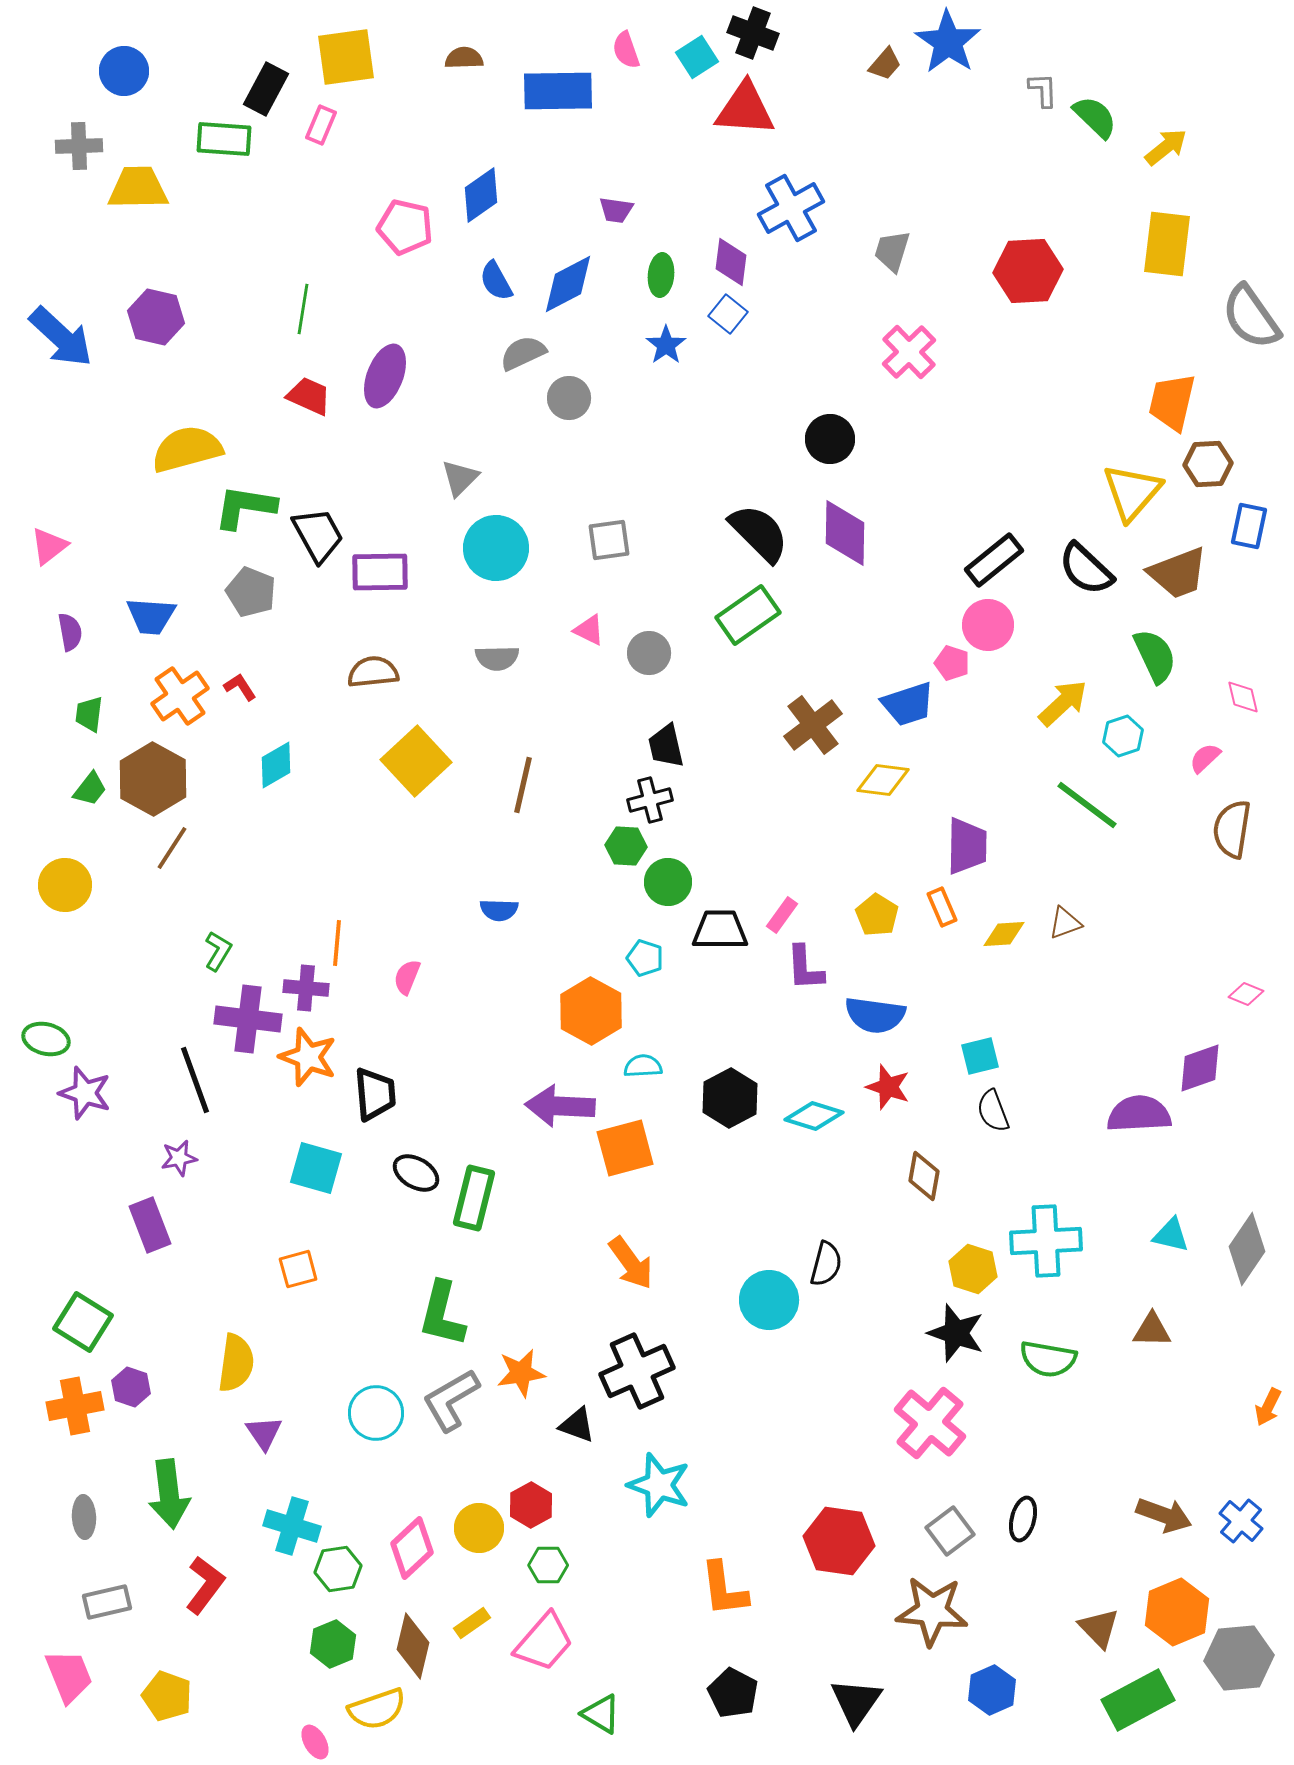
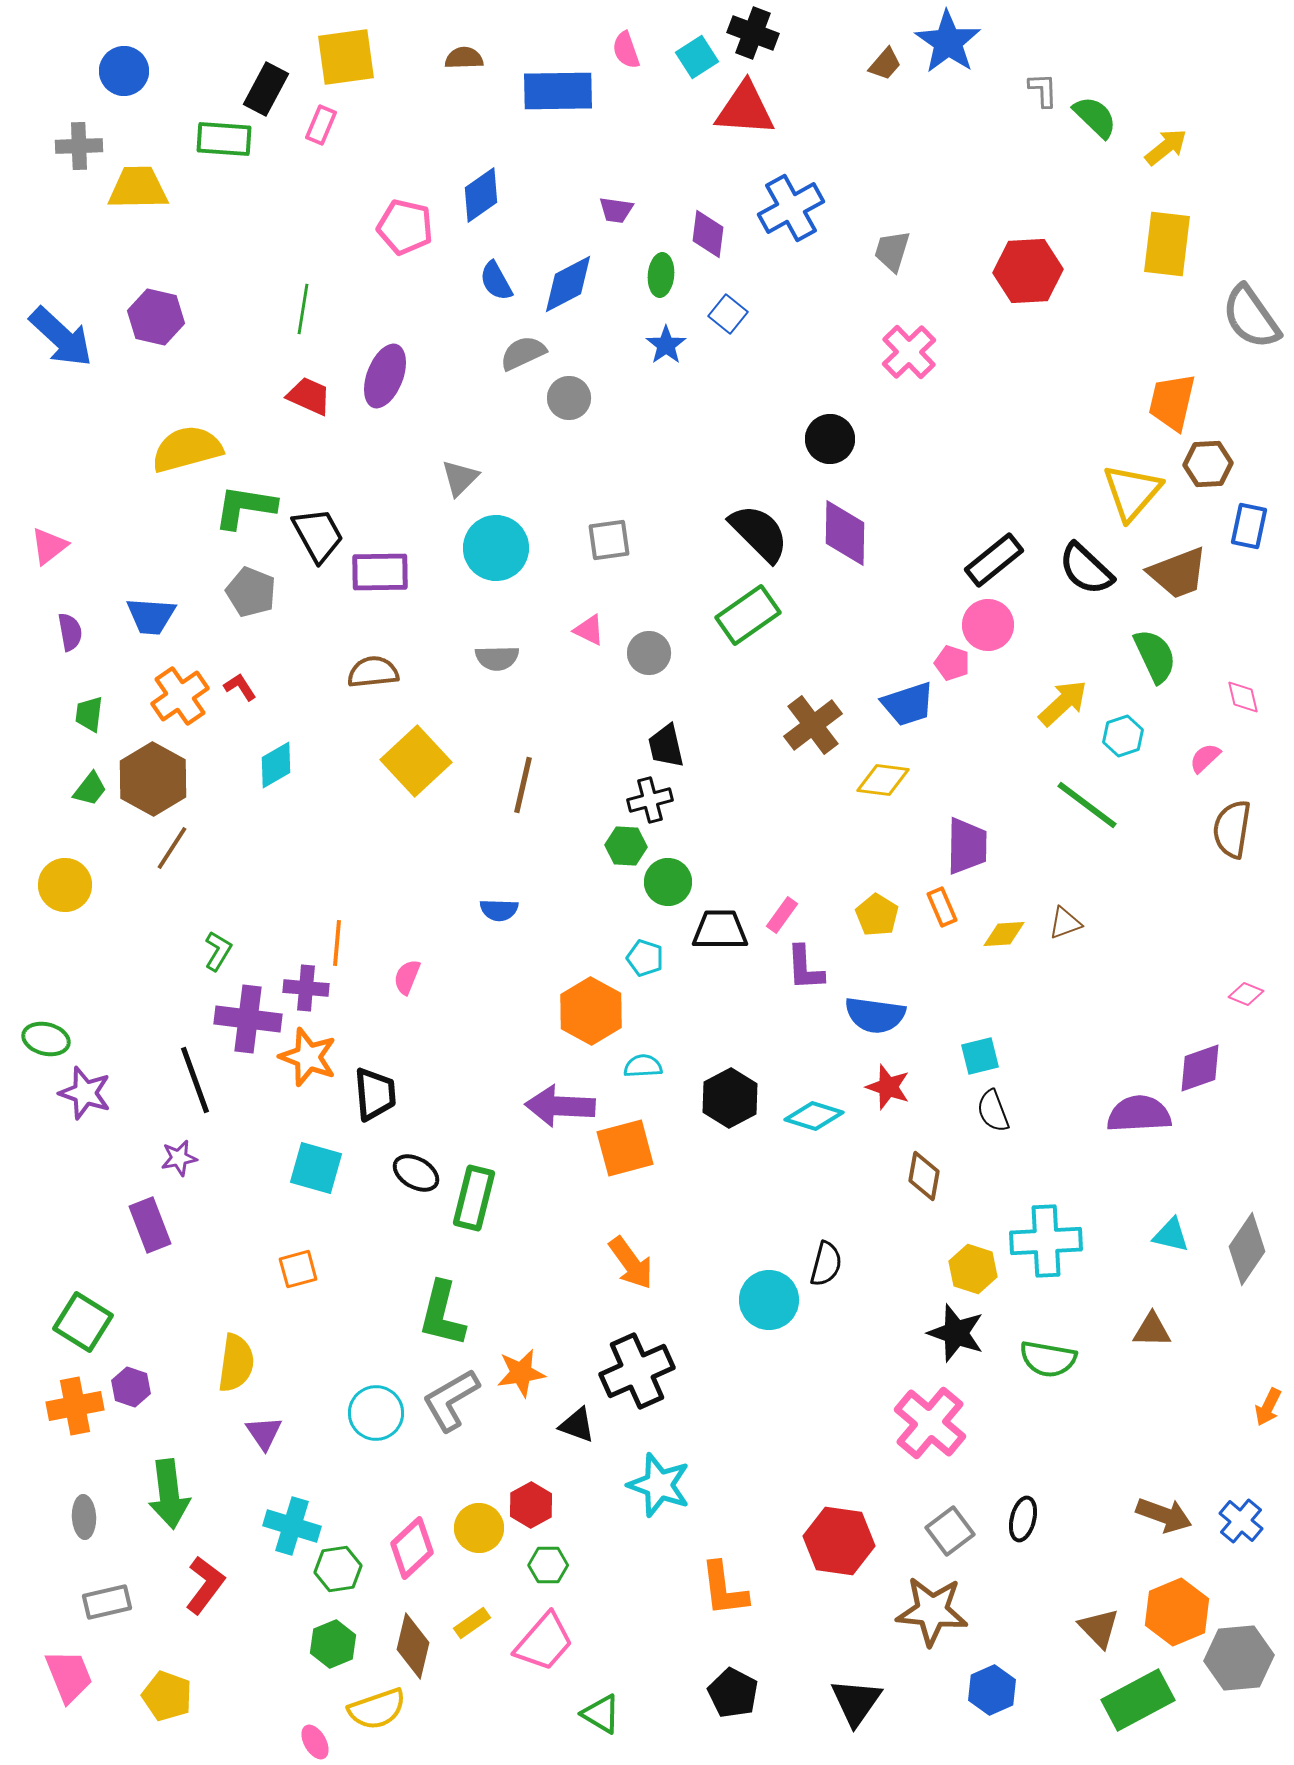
purple diamond at (731, 262): moved 23 px left, 28 px up
